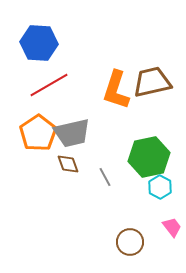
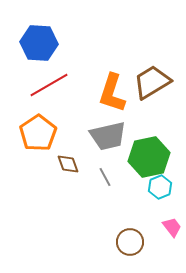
brown trapezoid: rotated 18 degrees counterclockwise
orange L-shape: moved 4 px left, 3 px down
gray trapezoid: moved 36 px right, 3 px down
cyan hexagon: rotated 10 degrees clockwise
